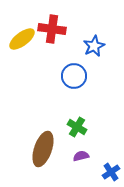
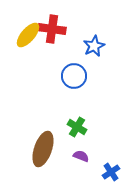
yellow ellipse: moved 6 px right, 4 px up; rotated 12 degrees counterclockwise
purple semicircle: rotated 35 degrees clockwise
